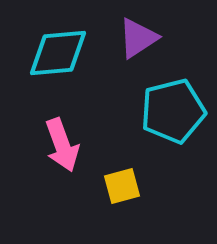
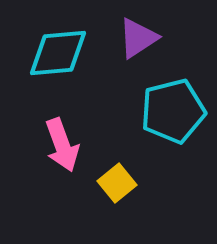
yellow square: moved 5 px left, 3 px up; rotated 24 degrees counterclockwise
